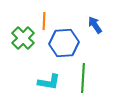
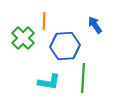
blue hexagon: moved 1 px right, 3 px down
